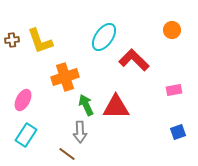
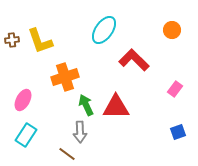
cyan ellipse: moved 7 px up
pink rectangle: moved 1 px right, 1 px up; rotated 42 degrees counterclockwise
